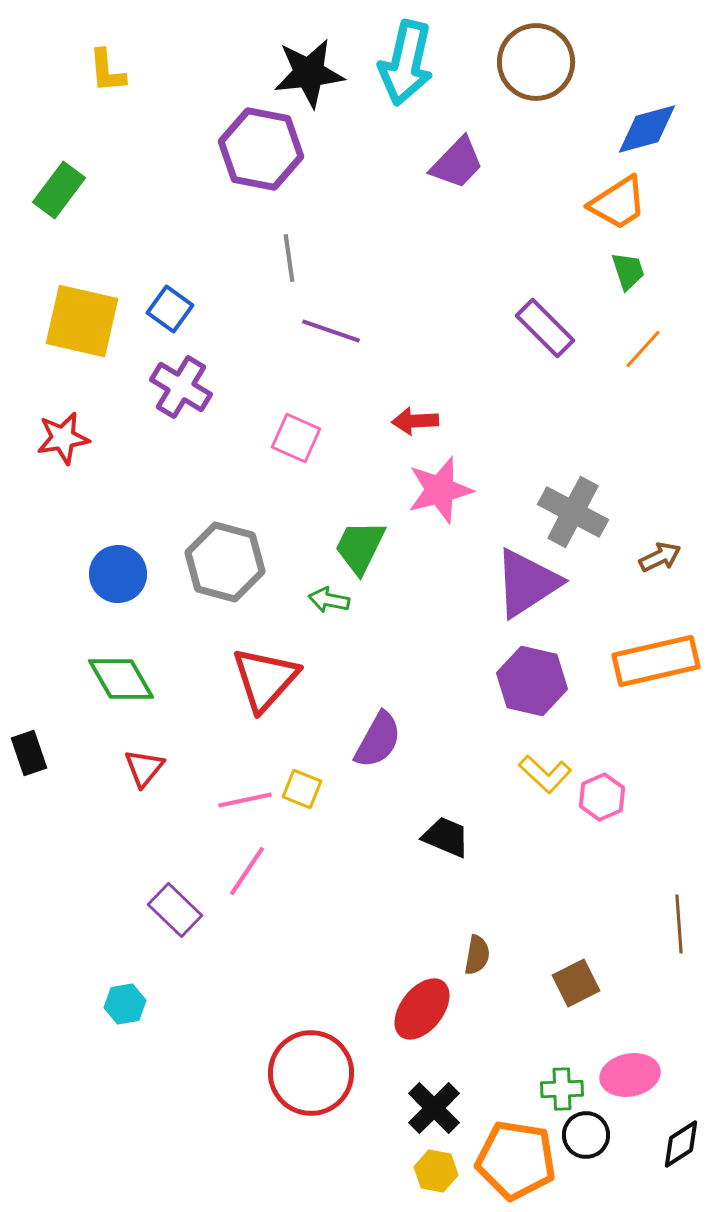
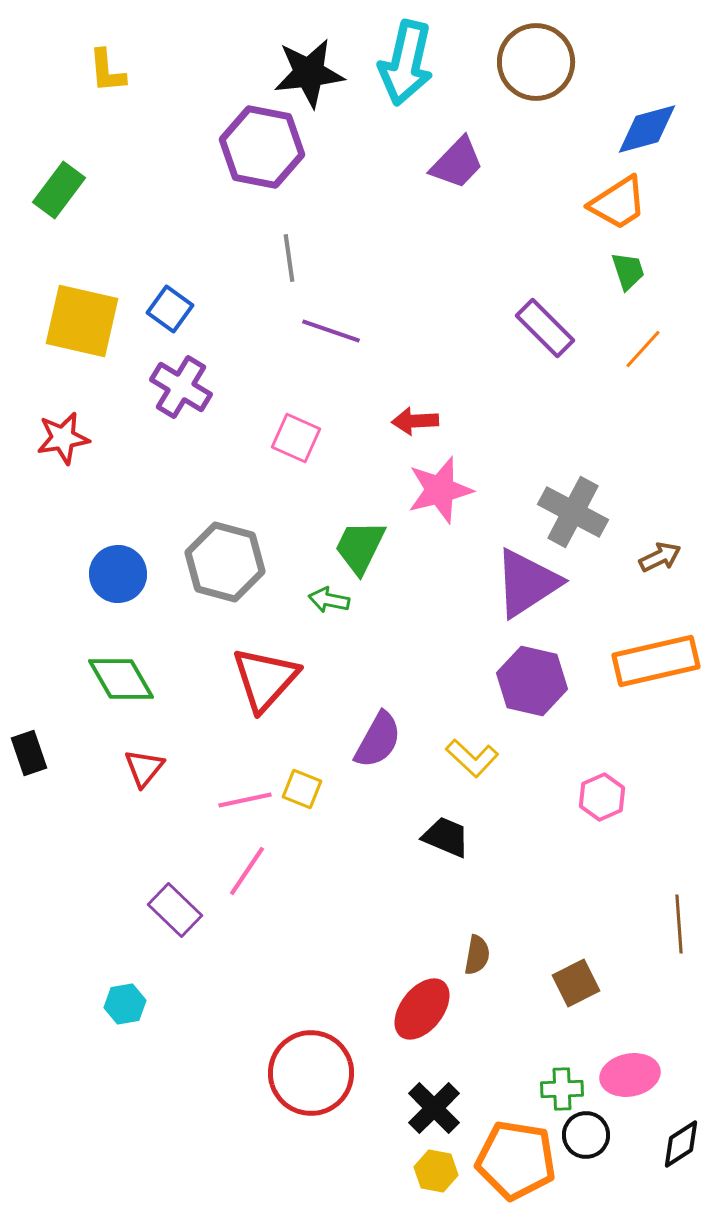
purple hexagon at (261, 149): moved 1 px right, 2 px up
yellow L-shape at (545, 774): moved 73 px left, 16 px up
